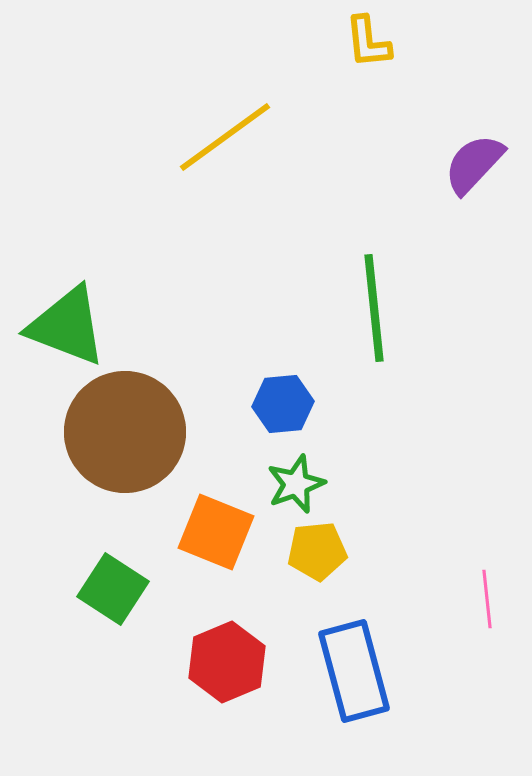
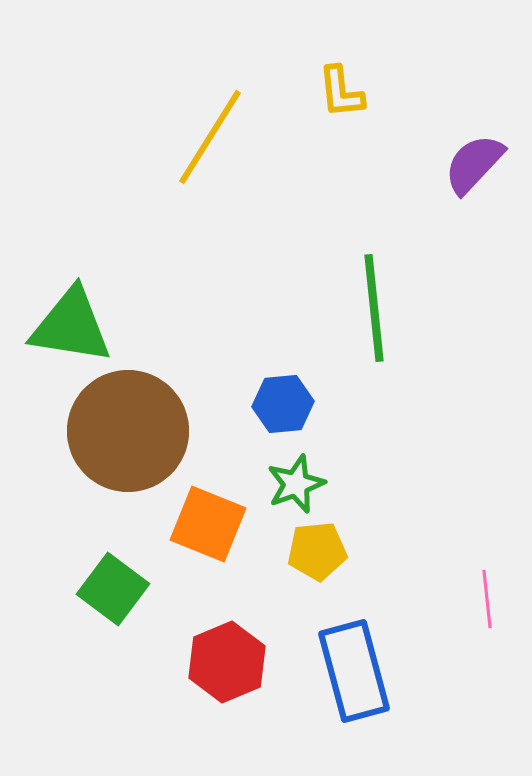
yellow L-shape: moved 27 px left, 50 px down
yellow line: moved 15 px left; rotated 22 degrees counterclockwise
green triangle: moved 4 px right; rotated 12 degrees counterclockwise
brown circle: moved 3 px right, 1 px up
orange square: moved 8 px left, 8 px up
green square: rotated 4 degrees clockwise
